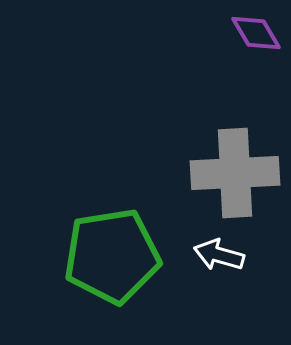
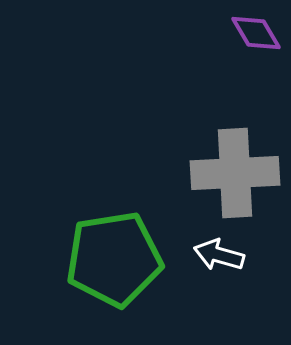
green pentagon: moved 2 px right, 3 px down
